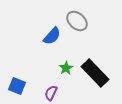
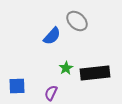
black rectangle: rotated 52 degrees counterclockwise
blue square: rotated 24 degrees counterclockwise
